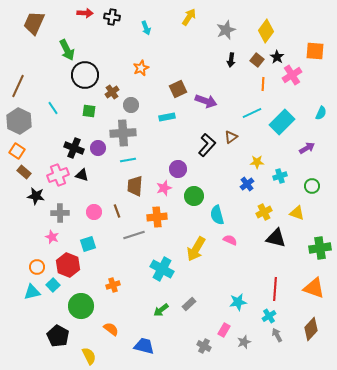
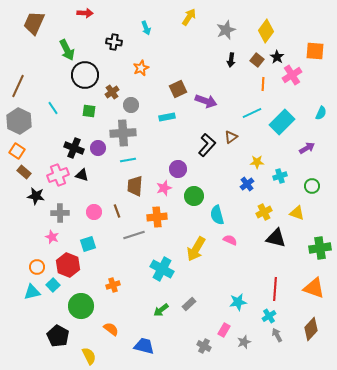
black cross at (112, 17): moved 2 px right, 25 px down
